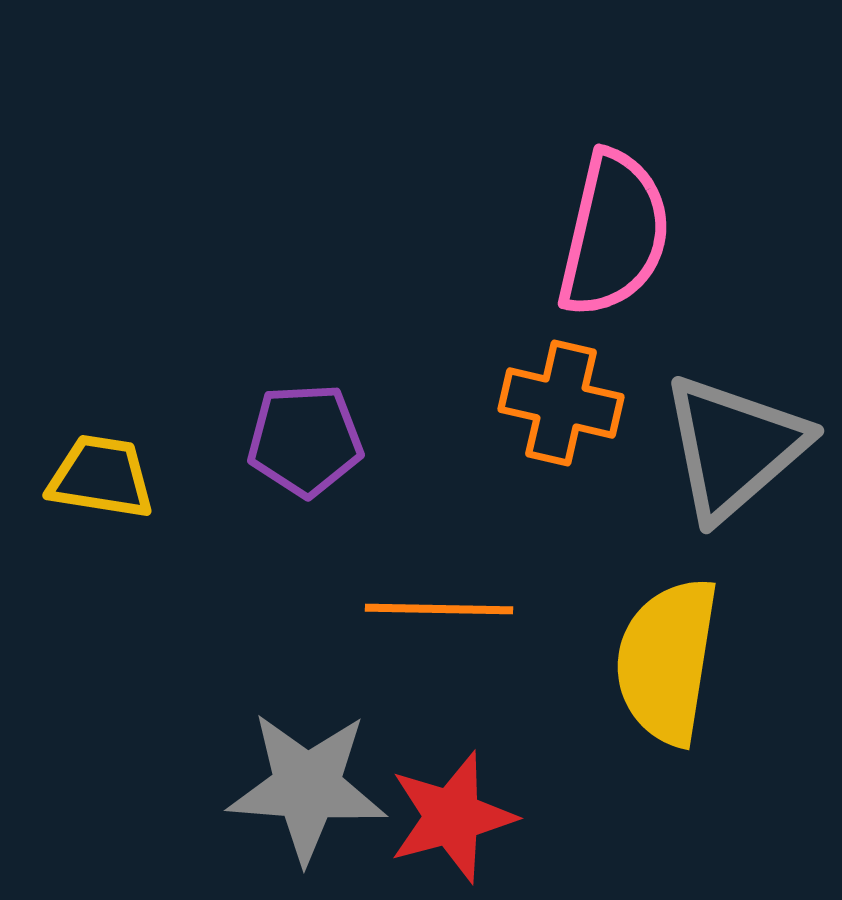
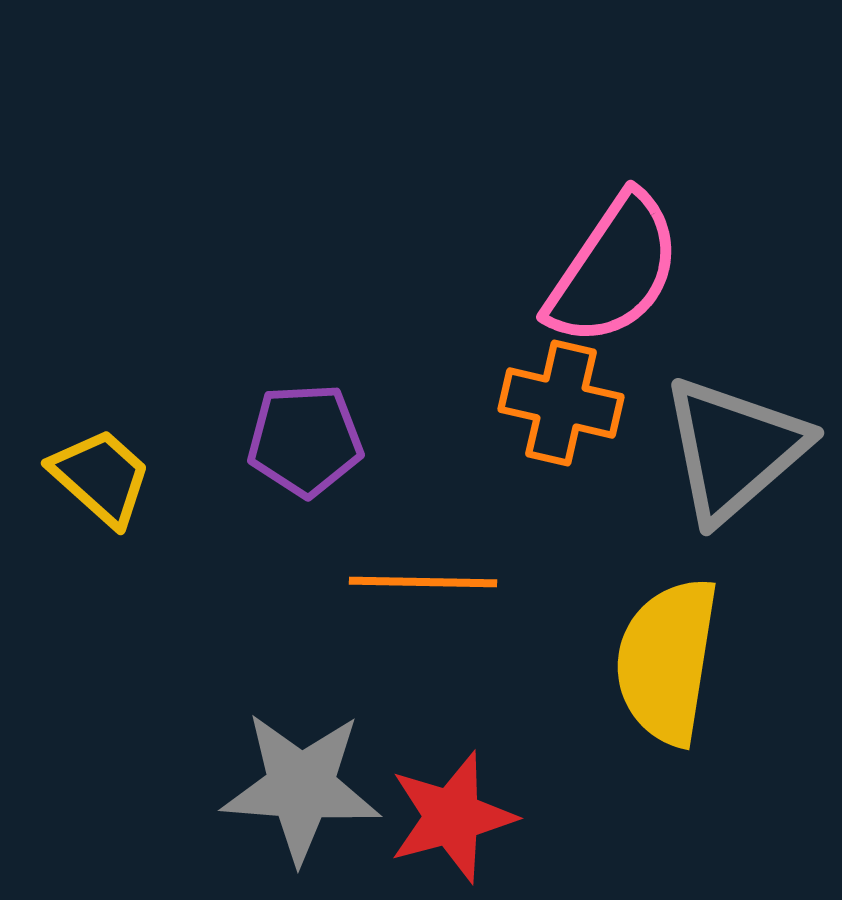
pink semicircle: moved 36 px down; rotated 21 degrees clockwise
gray triangle: moved 2 px down
yellow trapezoid: rotated 33 degrees clockwise
orange line: moved 16 px left, 27 px up
gray star: moved 6 px left
